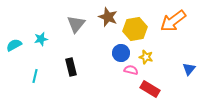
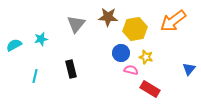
brown star: rotated 18 degrees counterclockwise
black rectangle: moved 2 px down
